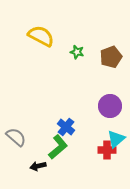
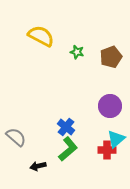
green L-shape: moved 10 px right, 2 px down
